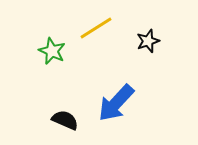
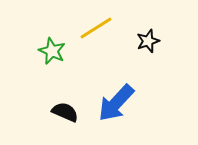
black semicircle: moved 8 px up
